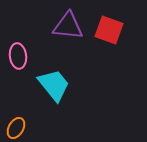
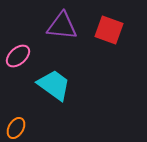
purple triangle: moved 6 px left
pink ellipse: rotated 55 degrees clockwise
cyan trapezoid: rotated 15 degrees counterclockwise
